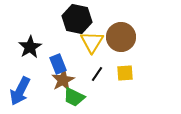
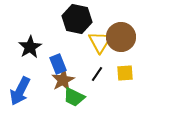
yellow triangle: moved 8 px right
